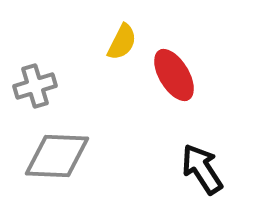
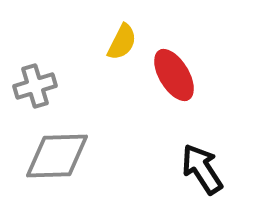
gray diamond: rotated 4 degrees counterclockwise
